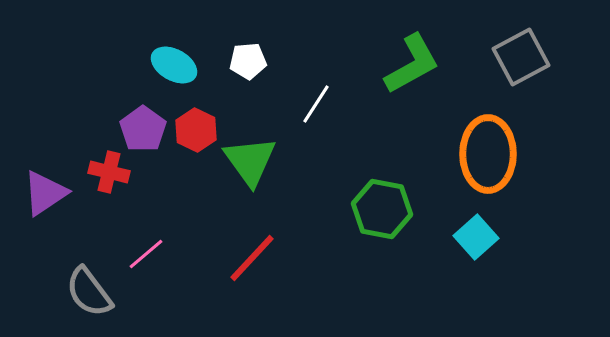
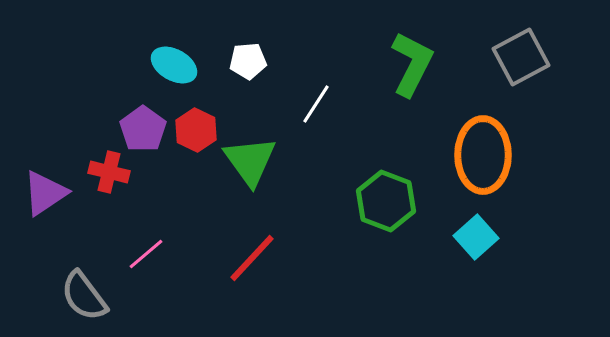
green L-shape: rotated 34 degrees counterclockwise
orange ellipse: moved 5 px left, 1 px down
green hexagon: moved 4 px right, 8 px up; rotated 10 degrees clockwise
gray semicircle: moved 5 px left, 4 px down
